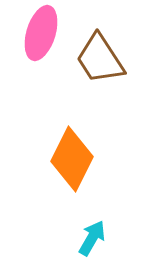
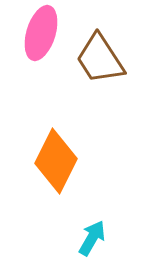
orange diamond: moved 16 px left, 2 px down
